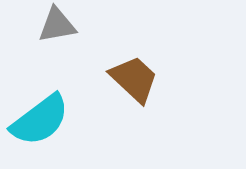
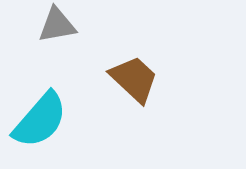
cyan semicircle: rotated 12 degrees counterclockwise
